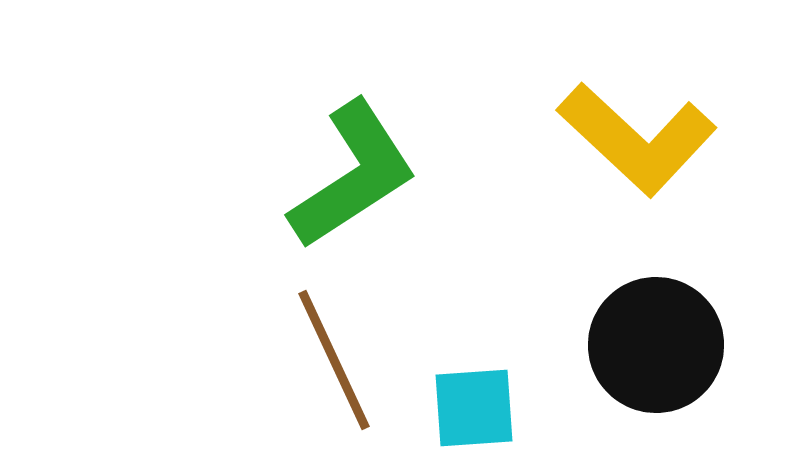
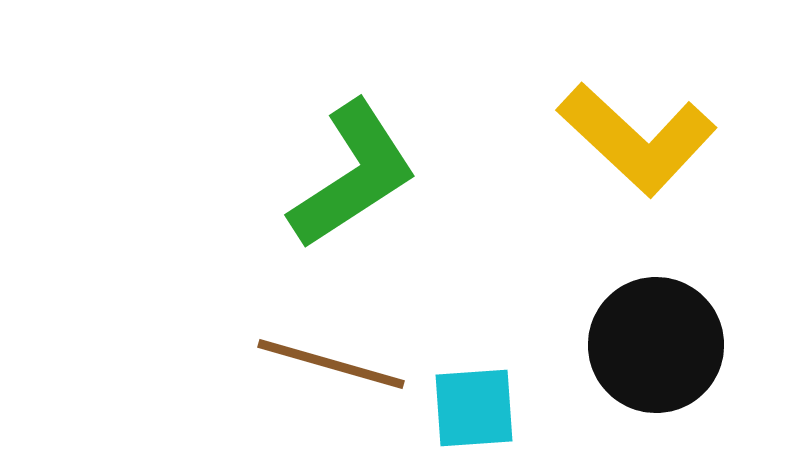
brown line: moved 3 px left, 4 px down; rotated 49 degrees counterclockwise
